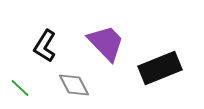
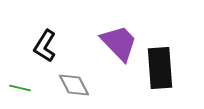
purple trapezoid: moved 13 px right
black rectangle: rotated 72 degrees counterclockwise
green line: rotated 30 degrees counterclockwise
